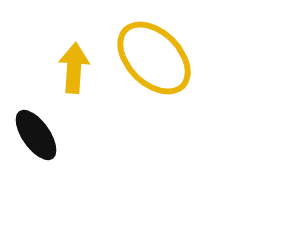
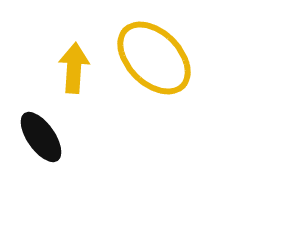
black ellipse: moved 5 px right, 2 px down
